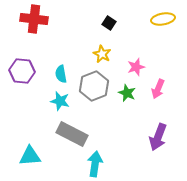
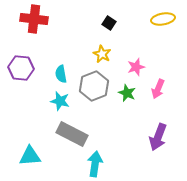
purple hexagon: moved 1 px left, 3 px up
